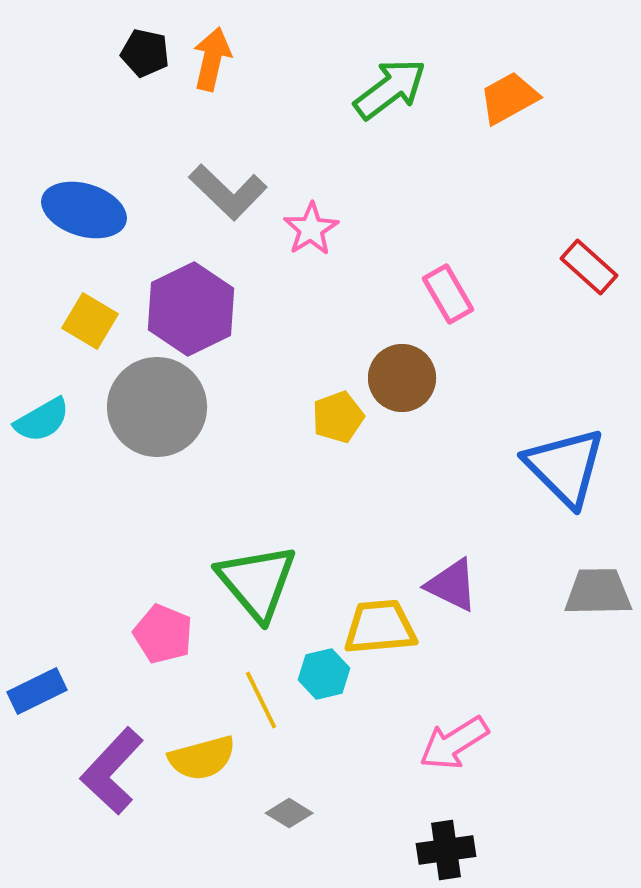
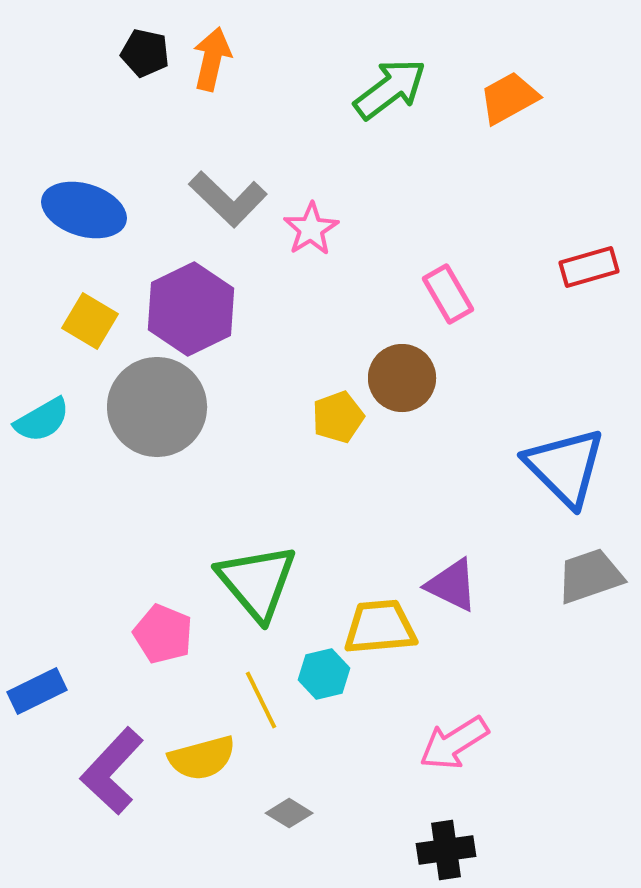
gray L-shape: moved 7 px down
red rectangle: rotated 58 degrees counterclockwise
gray trapezoid: moved 8 px left, 16 px up; rotated 18 degrees counterclockwise
